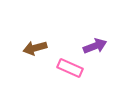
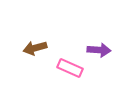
purple arrow: moved 4 px right, 4 px down; rotated 25 degrees clockwise
